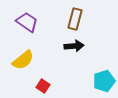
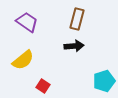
brown rectangle: moved 2 px right
